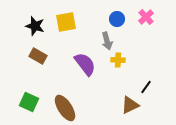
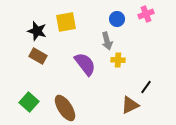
pink cross: moved 3 px up; rotated 21 degrees clockwise
black star: moved 2 px right, 5 px down
green square: rotated 18 degrees clockwise
